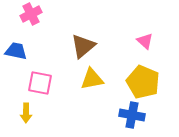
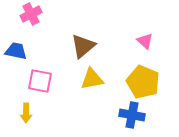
pink square: moved 2 px up
